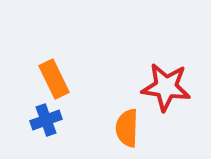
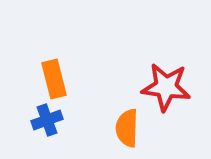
orange rectangle: rotated 12 degrees clockwise
blue cross: moved 1 px right
